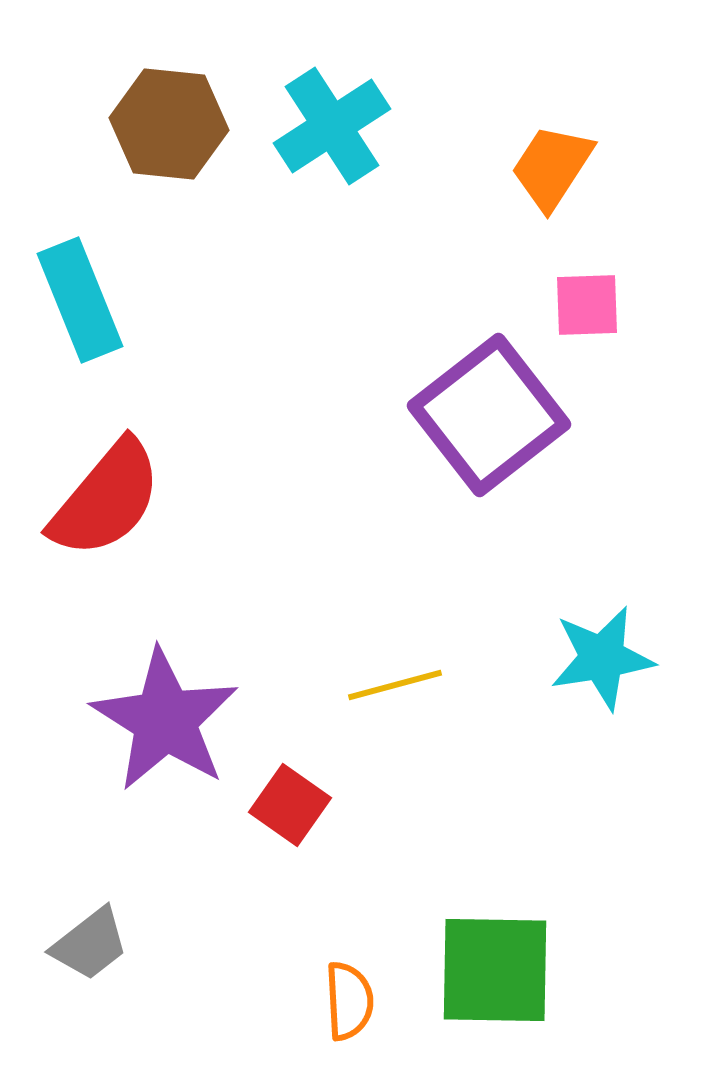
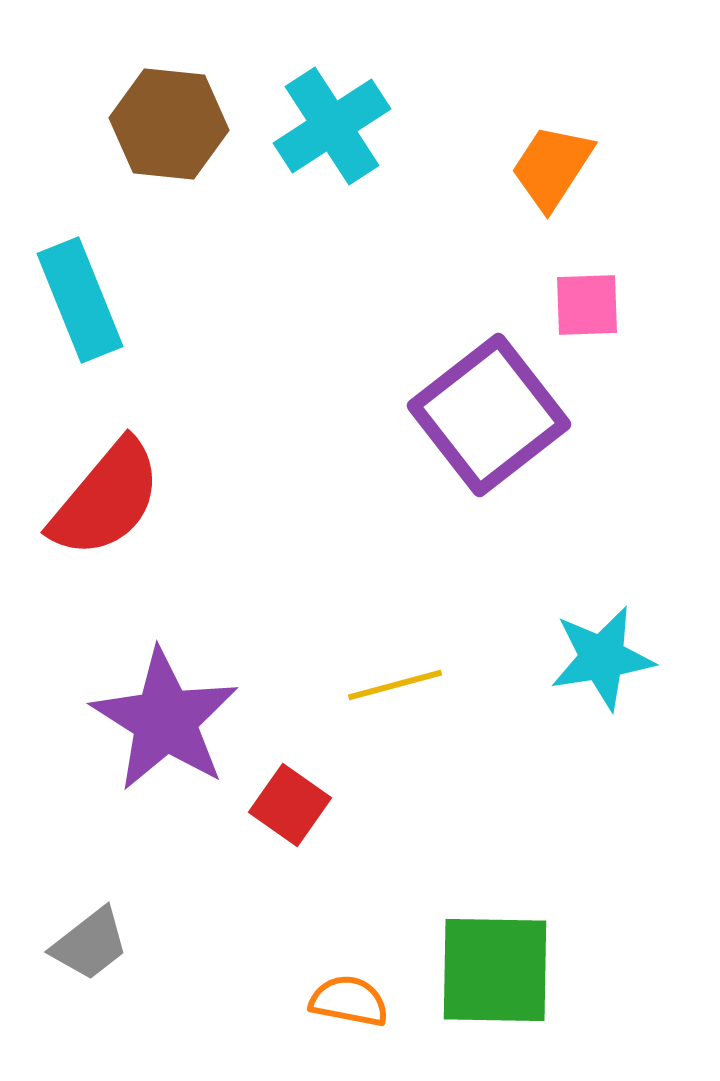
orange semicircle: rotated 76 degrees counterclockwise
